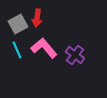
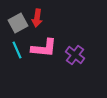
gray square: moved 1 px up
pink L-shape: rotated 136 degrees clockwise
